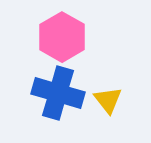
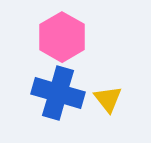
yellow triangle: moved 1 px up
